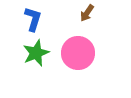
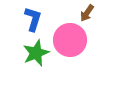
pink circle: moved 8 px left, 13 px up
